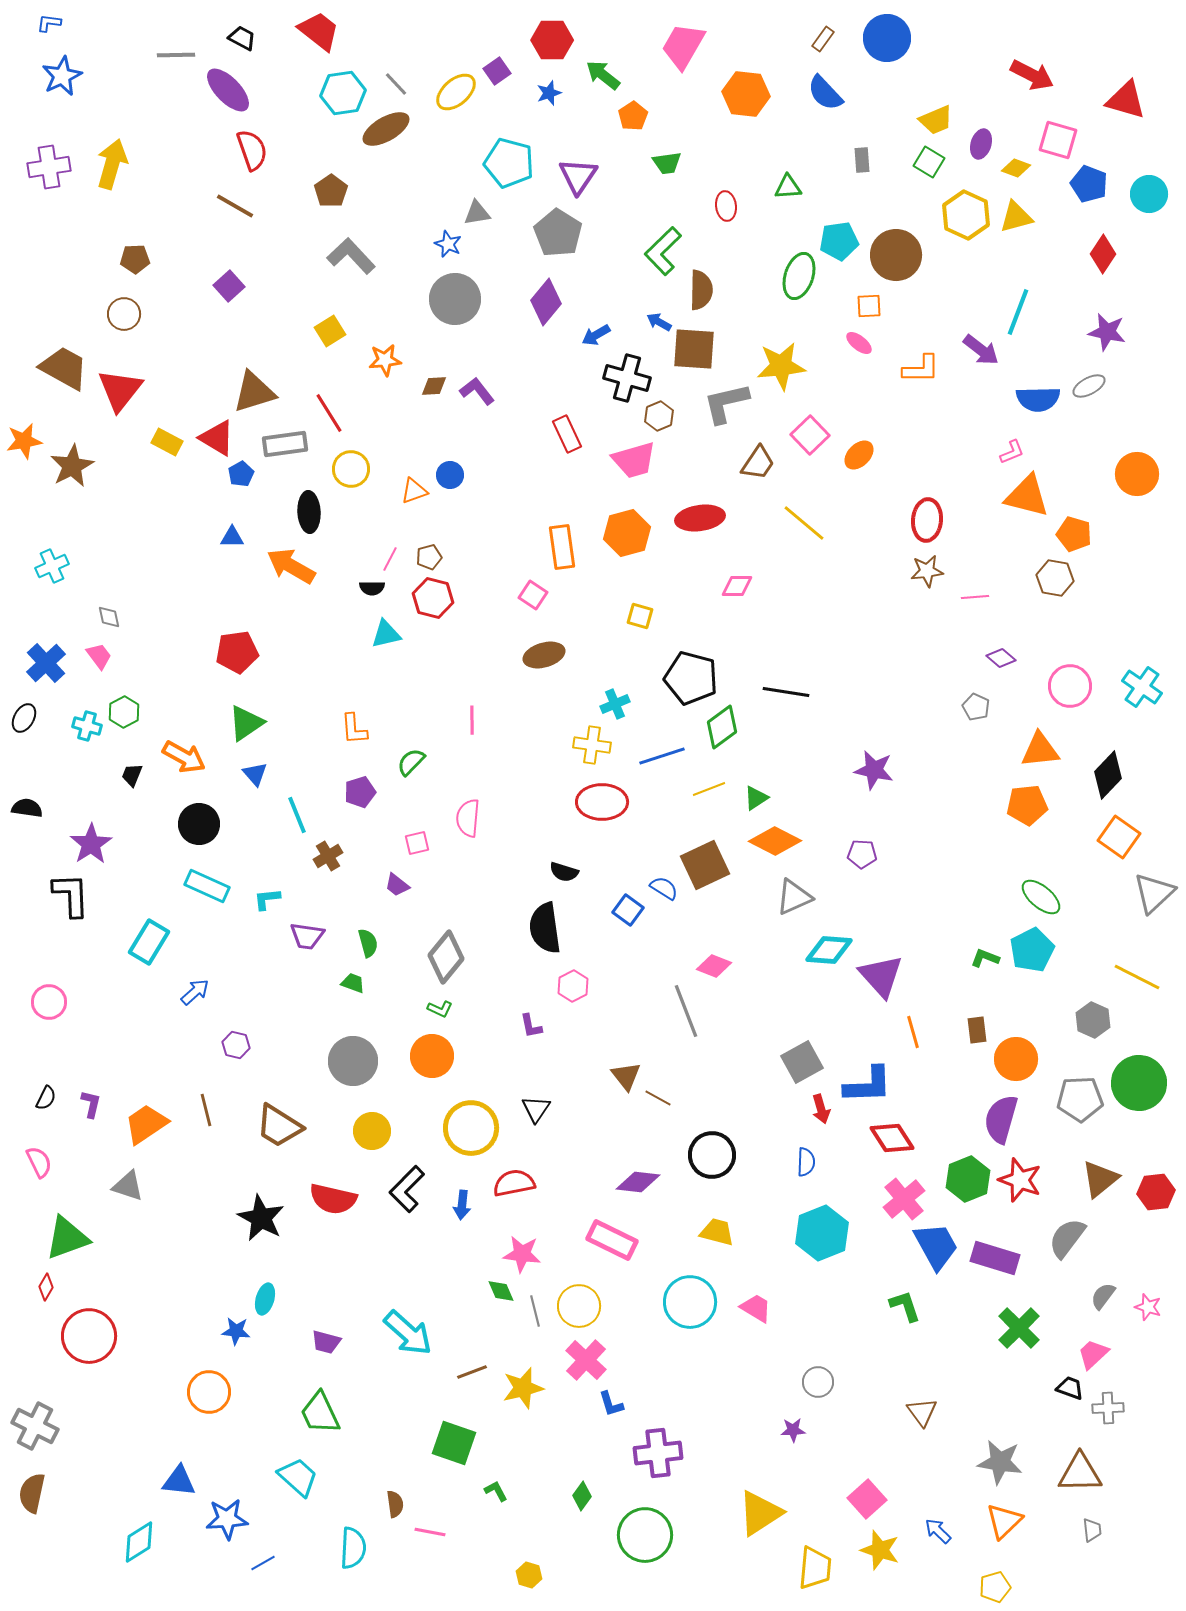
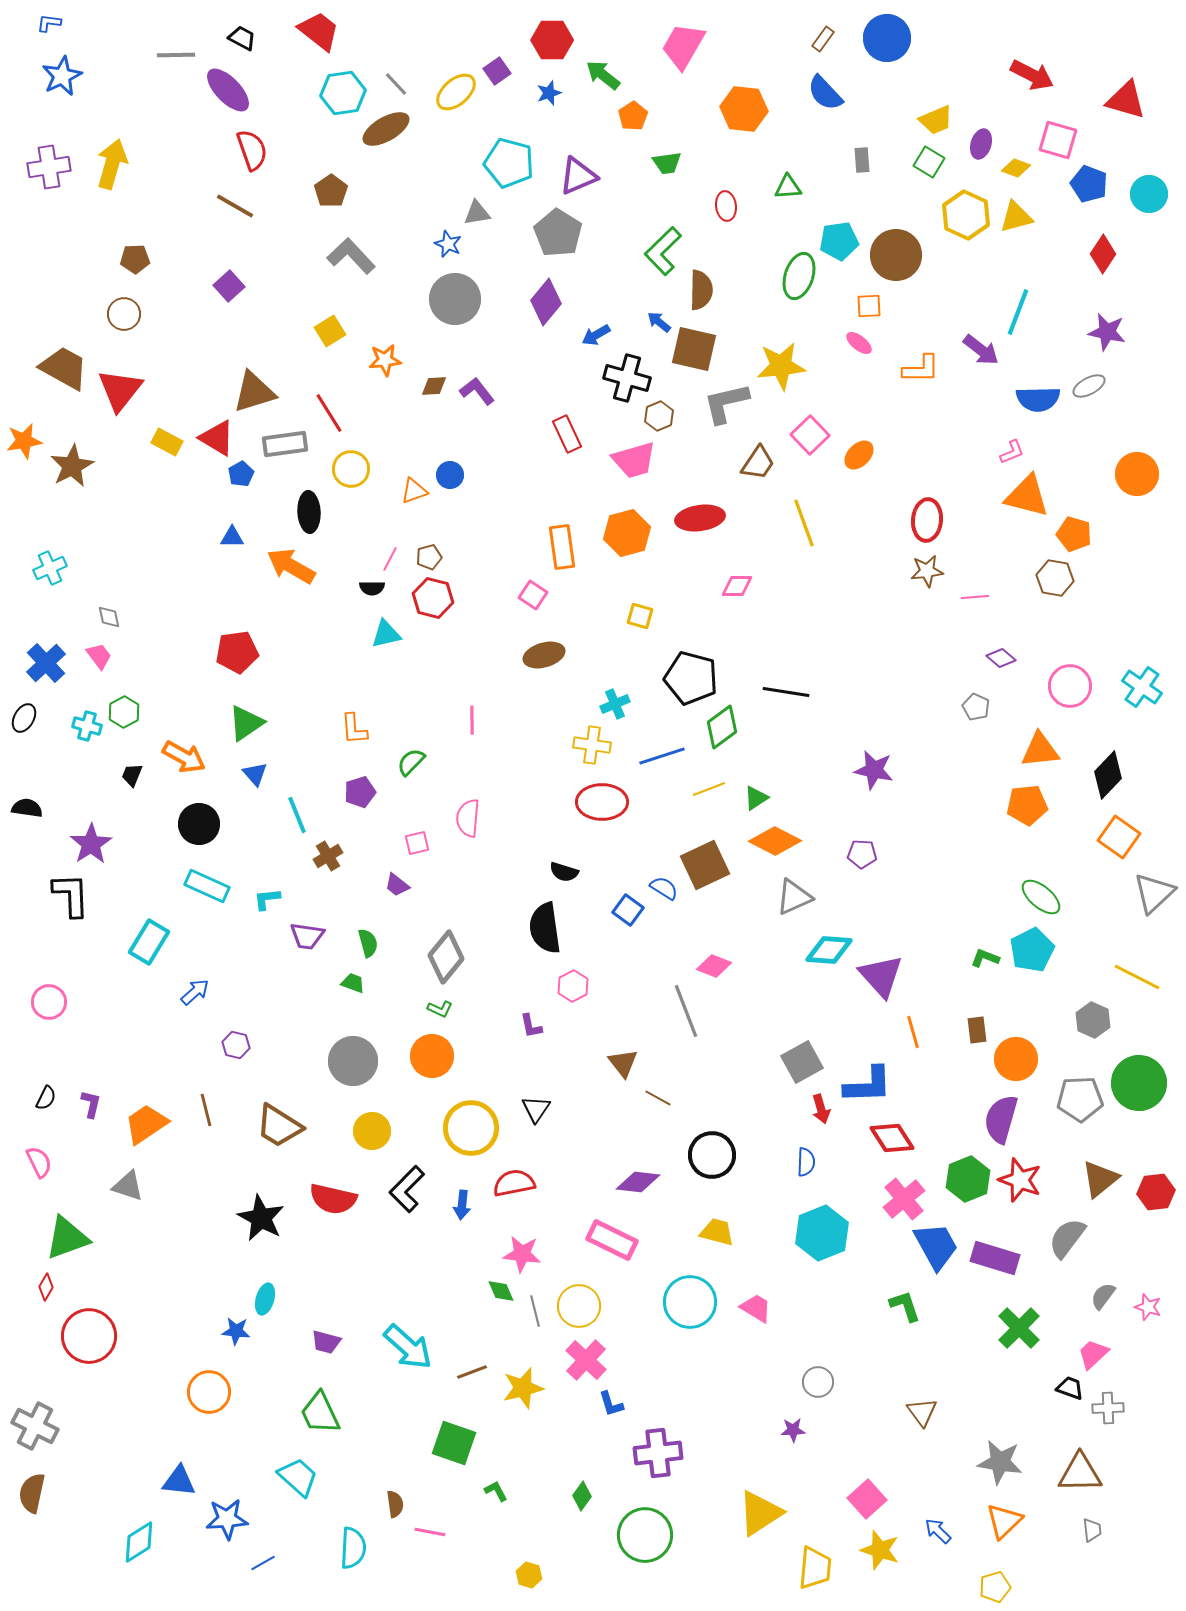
orange hexagon at (746, 94): moved 2 px left, 15 px down
purple triangle at (578, 176): rotated 33 degrees clockwise
blue arrow at (659, 322): rotated 10 degrees clockwise
brown square at (694, 349): rotated 9 degrees clockwise
yellow line at (804, 523): rotated 30 degrees clockwise
cyan cross at (52, 566): moved 2 px left, 2 px down
brown triangle at (626, 1076): moved 3 px left, 13 px up
cyan arrow at (408, 1333): moved 14 px down
